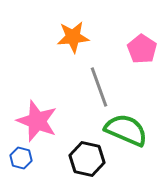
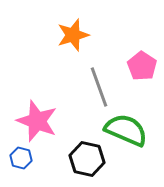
orange star: moved 2 px up; rotated 12 degrees counterclockwise
pink pentagon: moved 17 px down
